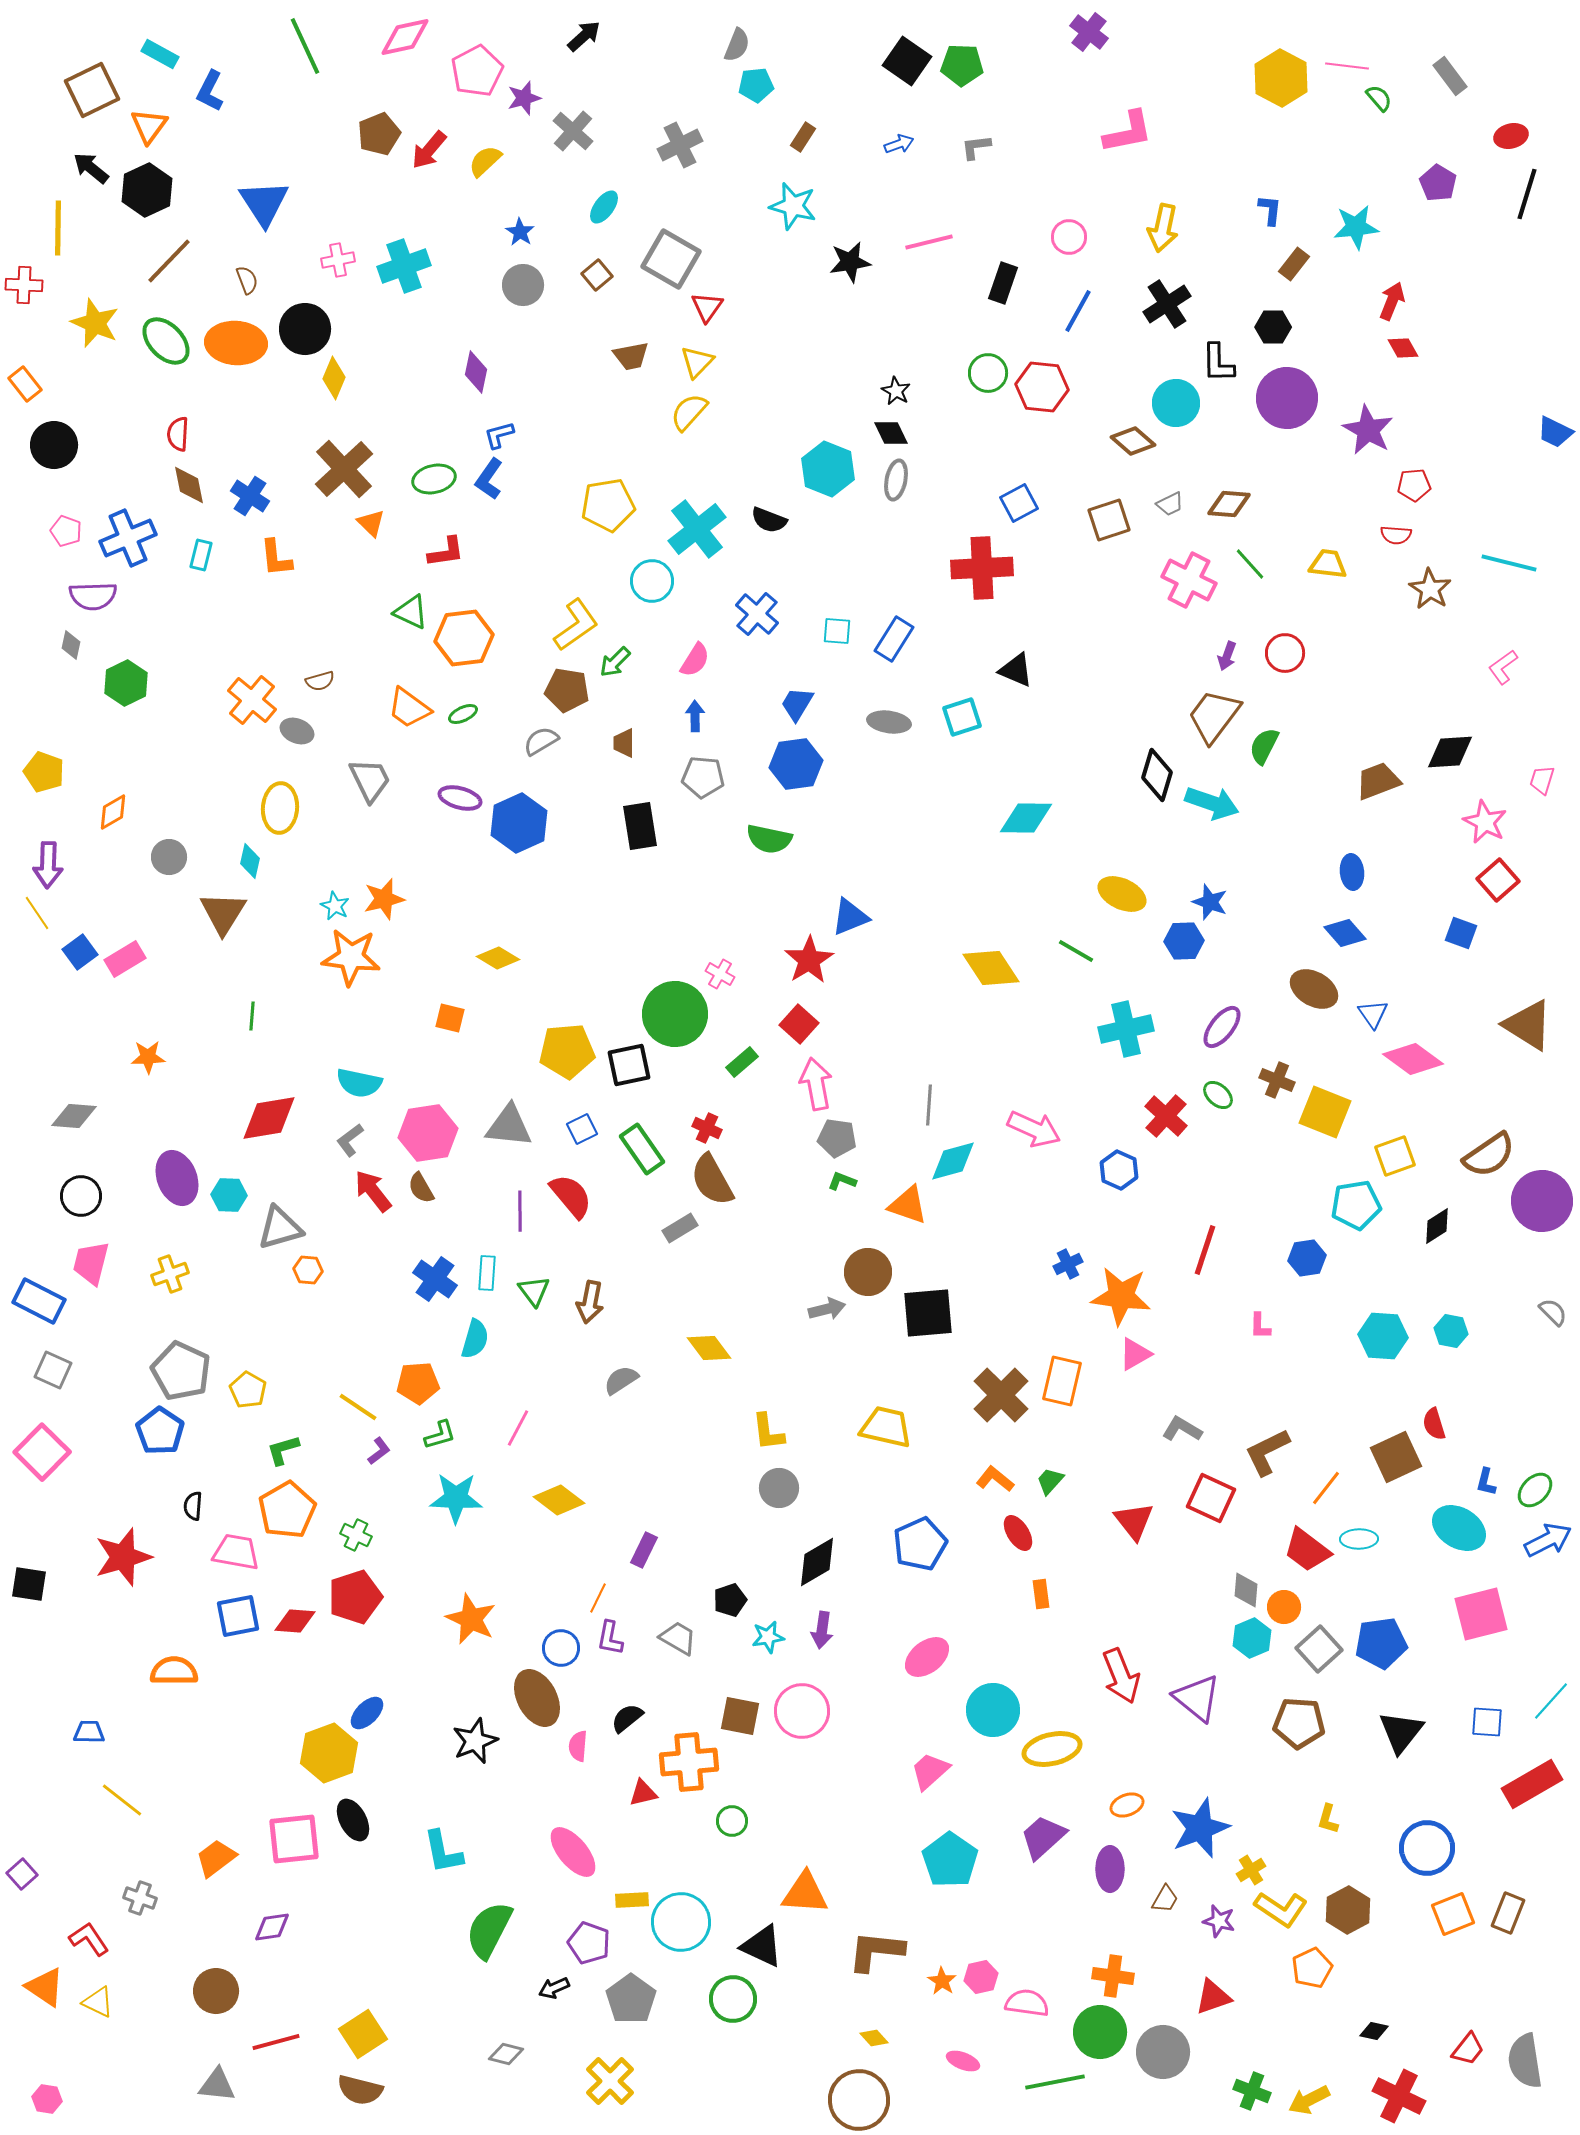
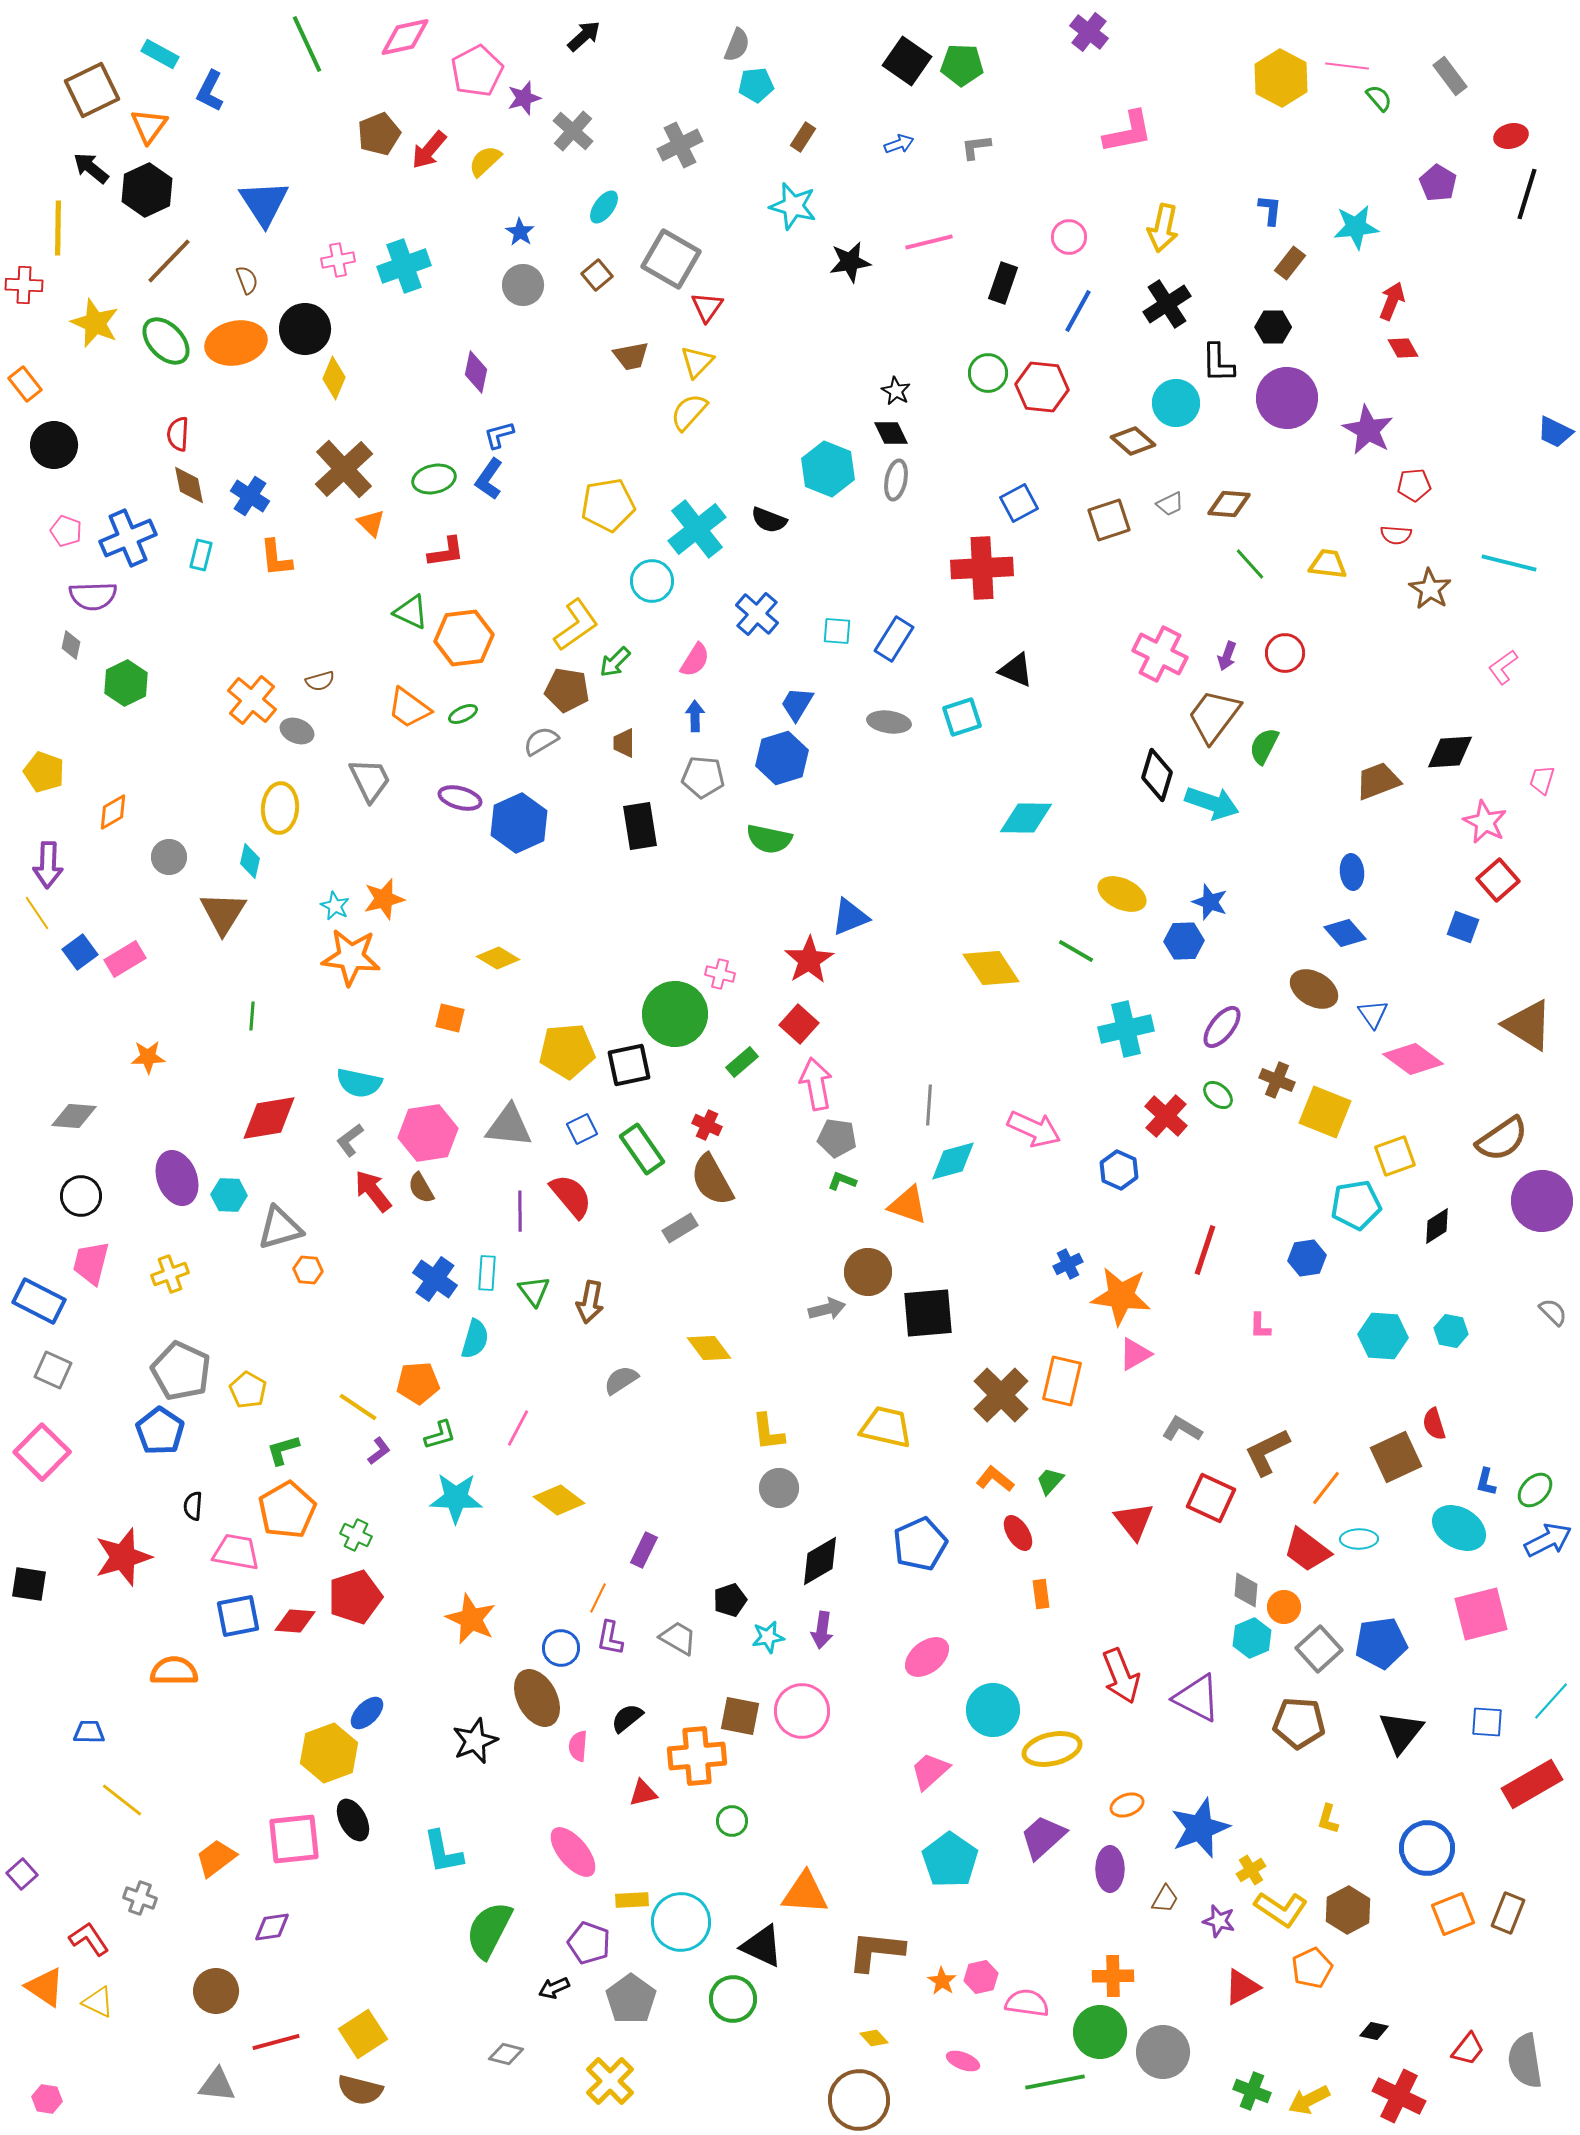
green line at (305, 46): moved 2 px right, 2 px up
brown rectangle at (1294, 264): moved 4 px left, 1 px up
orange ellipse at (236, 343): rotated 16 degrees counterclockwise
pink cross at (1189, 580): moved 29 px left, 74 px down
blue hexagon at (796, 764): moved 14 px left, 6 px up; rotated 9 degrees counterclockwise
blue square at (1461, 933): moved 2 px right, 6 px up
pink cross at (720, 974): rotated 16 degrees counterclockwise
red cross at (707, 1128): moved 3 px up
brown semicircle at (1489, 1155): moved 13 px right, 16 px up
black diamond at (817, 1562): moved 3 px right, 1 px up
purple triangle at (1197, 1698): rotated 12 degrees counterclockwise
orange cross at (689, 1762): moved 8 px right, 6 px up
orange cross at (1113, 1976): rotated 9 degrees counterclockwise
red triangle at (1213, 1997): moved 29 px right, 10 px up; rotated 9 degrees counterclockwise
